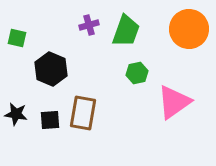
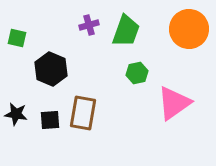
pink triangle: moved 1 px down
